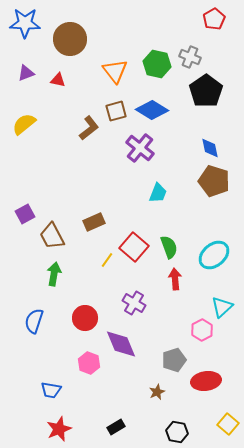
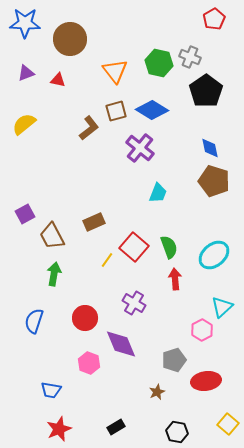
green hexagon at (157, 64): moved 2 px right, 1 px up
